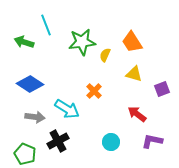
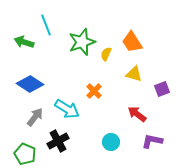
green star: rotated 12 degrees counterclockwise
yellow semicircle: moved 1 px right, 1 px up
gray arrow: rotated 60 degrees counterclockwise
